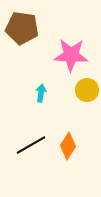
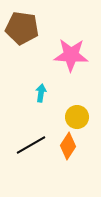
yellow circle: moved 10 px left, 27 px down
